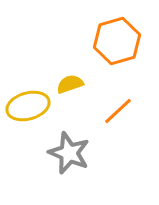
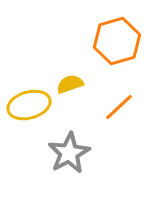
yellow ellipse: moved 1 px right, 1 px up
orange line: moved 1 px right, 4 px up
gray star: rotated 21 degrees clockwise
